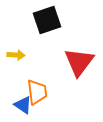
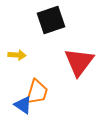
black square: moved 4 px right
yellow arrow: moved 1 px right
orange trapezoid: rotated 24 degrees clockwise
